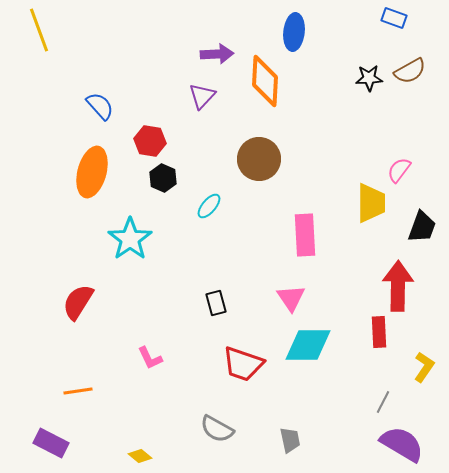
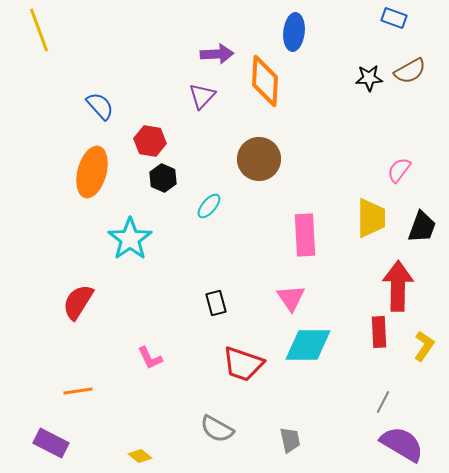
yellow trapezoid: moved 15 px down
yellow L-shape: moved 21 px up
